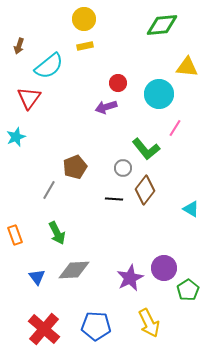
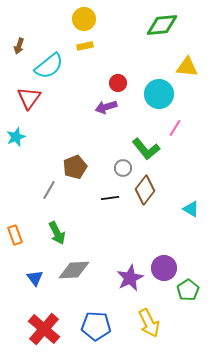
black line: moved 4 px left, 1 px up; rotated 12 degrees counterclockwise
blue triangle: moved 2 px left, 1 px down
